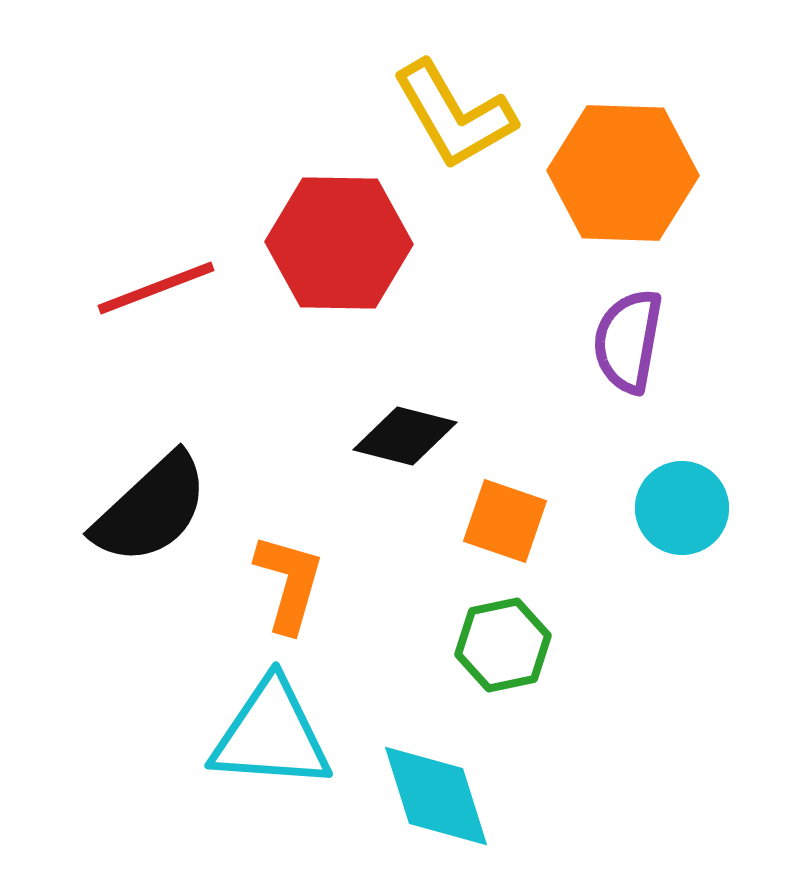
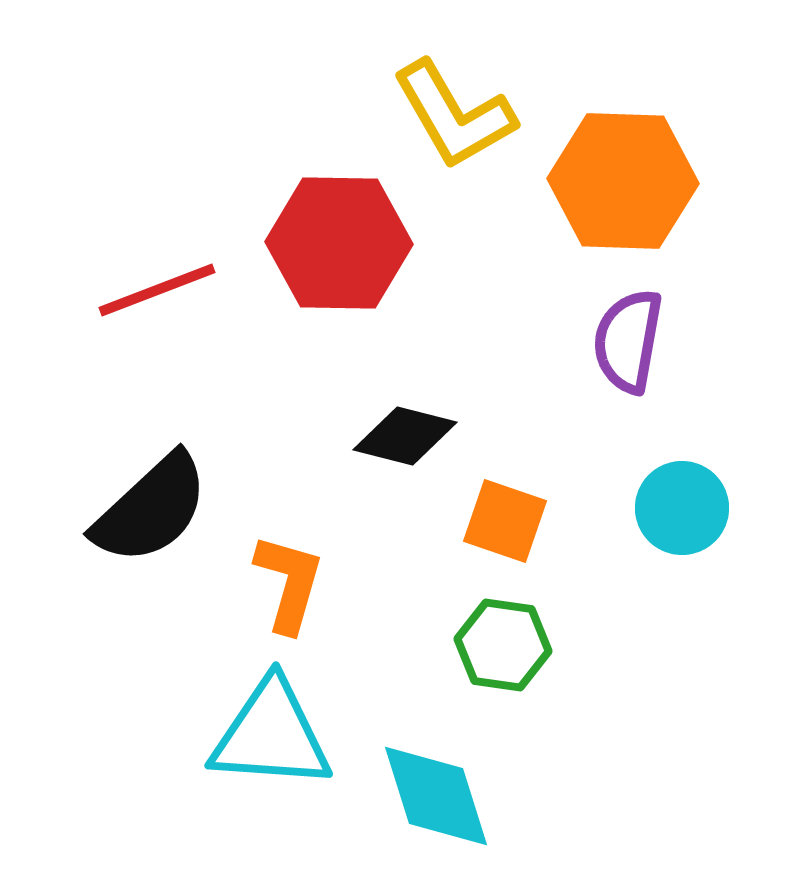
orange hexagon: moved 8 px down
red line: moved 1 px right, 2 px down
green hexagon: rotated 20 degrees clockwise
